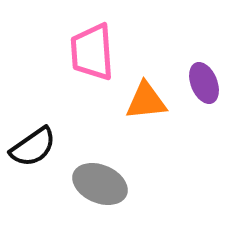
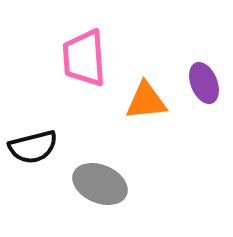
pink trapezoid: moved 8 px left, 6 px down
black semicircle: rotated 21 degrees clockwise
